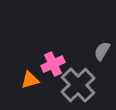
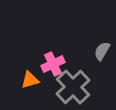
gray cross: moved 5 px left, 2 px down
